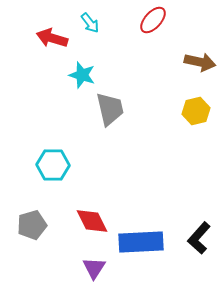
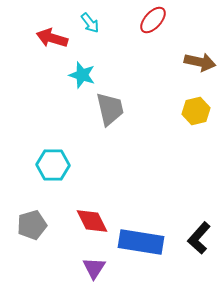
blue rectangle: rotated 12 degrees clockwise
